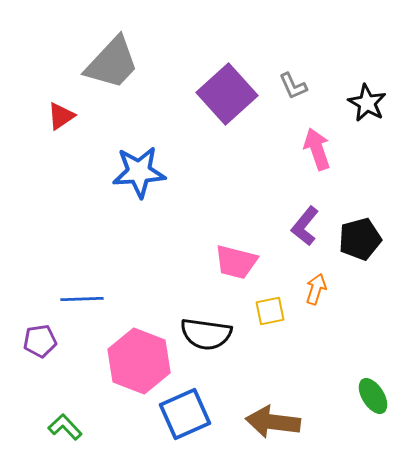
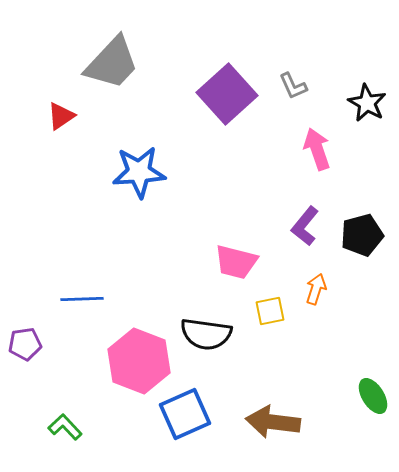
black pentagon: moved 2 px right, 4 px up
purple pentagon: moved 15 px left, 3 px down
